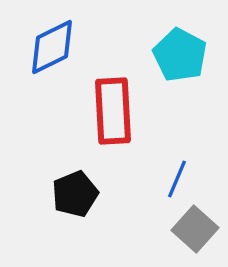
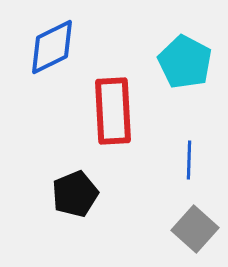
cyan pentagon: moved 5 px right, 7 px down
blue line: moved 12 px right, 19 px up; rotated 21 degrees counterclockwise
